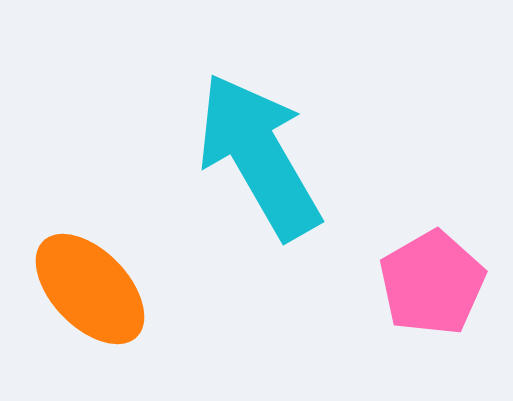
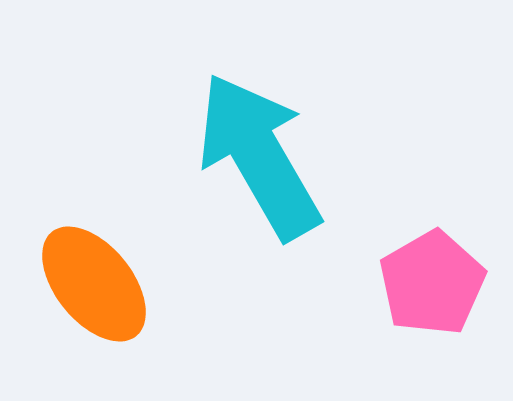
orange ellipse: moved 4 px right, 5 px up; rotated 5 degrees clockwise
